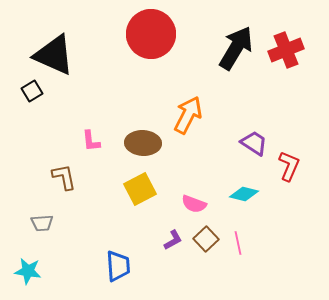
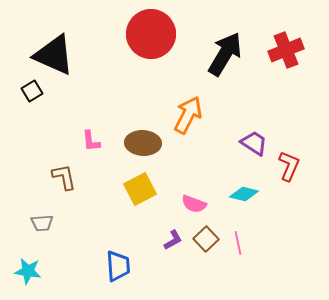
black arrow: moved 11 px left, 6 px down
